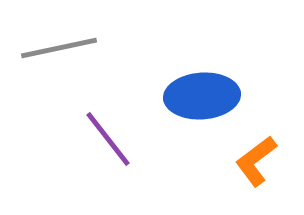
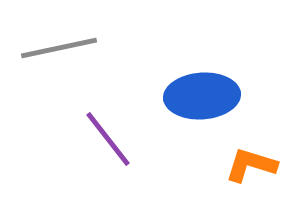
orange L-shape: moved 5 px left, 4 px down; rotated 54 degrees clockwise
